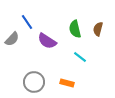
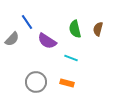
cyan line: moved 9 px left, 1 px down; rotated 16 degrees counterclockwise
gray circle: moved 2 px right
